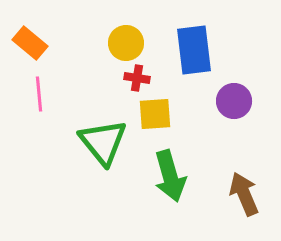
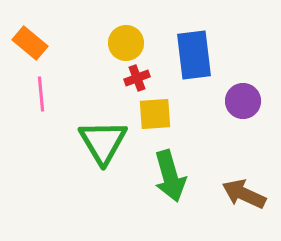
blue rectangle: moved 5 px down
red cross: rotated 30 degrees counterclockwise
pink line: moved 2 px right
purple circle: moved 9 px right
green triangle: rotated 8 degrees clockwise
brown arrow: rotated 42 degrees counterclockwise
